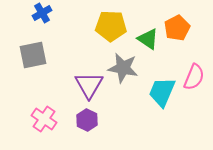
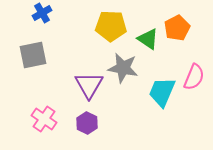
purple hexagon: moved 3 px down
